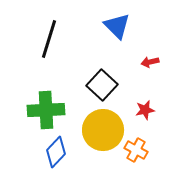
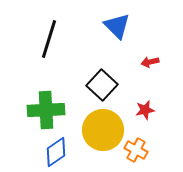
blue diamond: rotated 12 degrees clockwise
